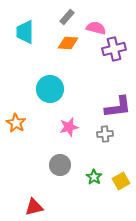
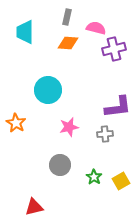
gray rectangle: rotated 28 degrees counterclockwise
cyan circle: moved 2 px left, 1 px down
